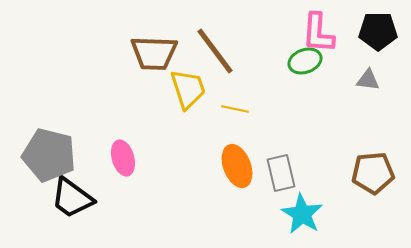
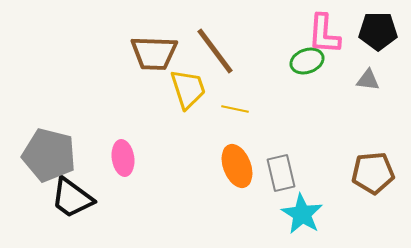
pink L-shape: moved 6 px right, 1 px down
green ellipse: moved 2 px right
pink ellipse: rotated 8 degrees clockwise
